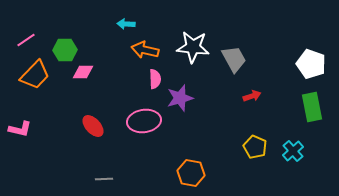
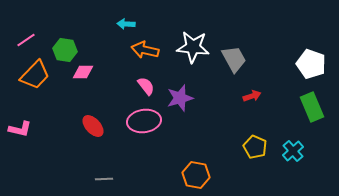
green hexagon: rotated 10 degrees clockwise
pink semicircle: moved 9 px left, 7 px down; rotated 36 degrees counterclockwise
green rectangle: rotated 12 degrees counterclockwise
orange hexagon: moved 5 px right, 2 px down
